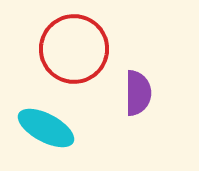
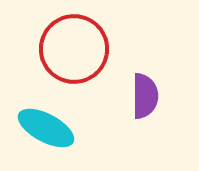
purple semicircle: moved 7 px right, 3 px down
